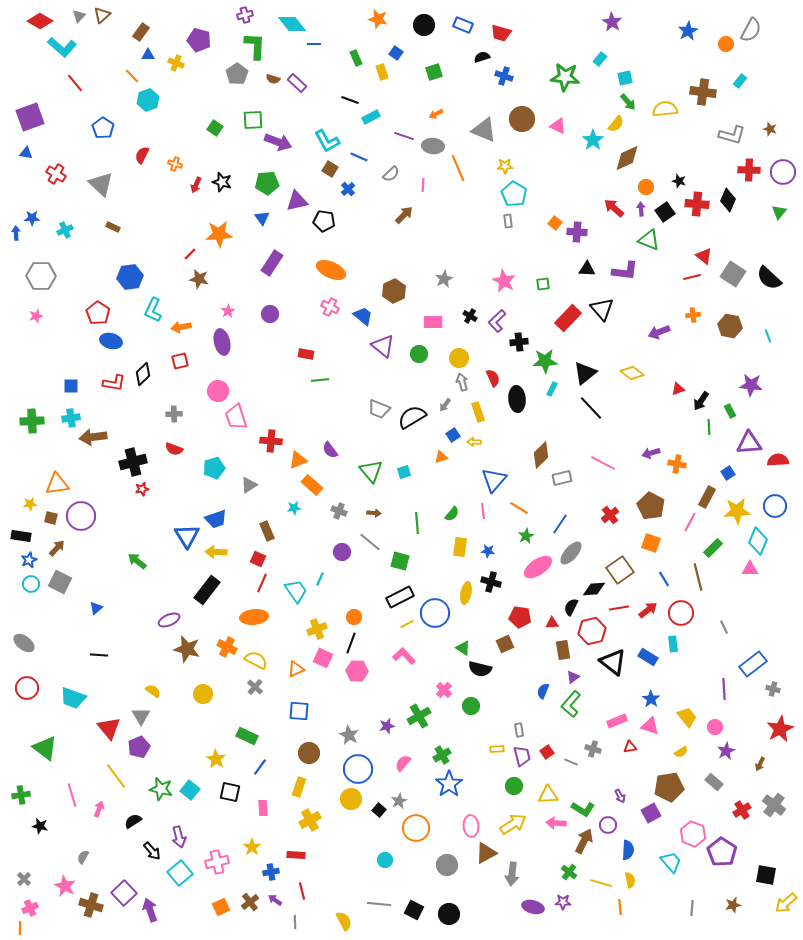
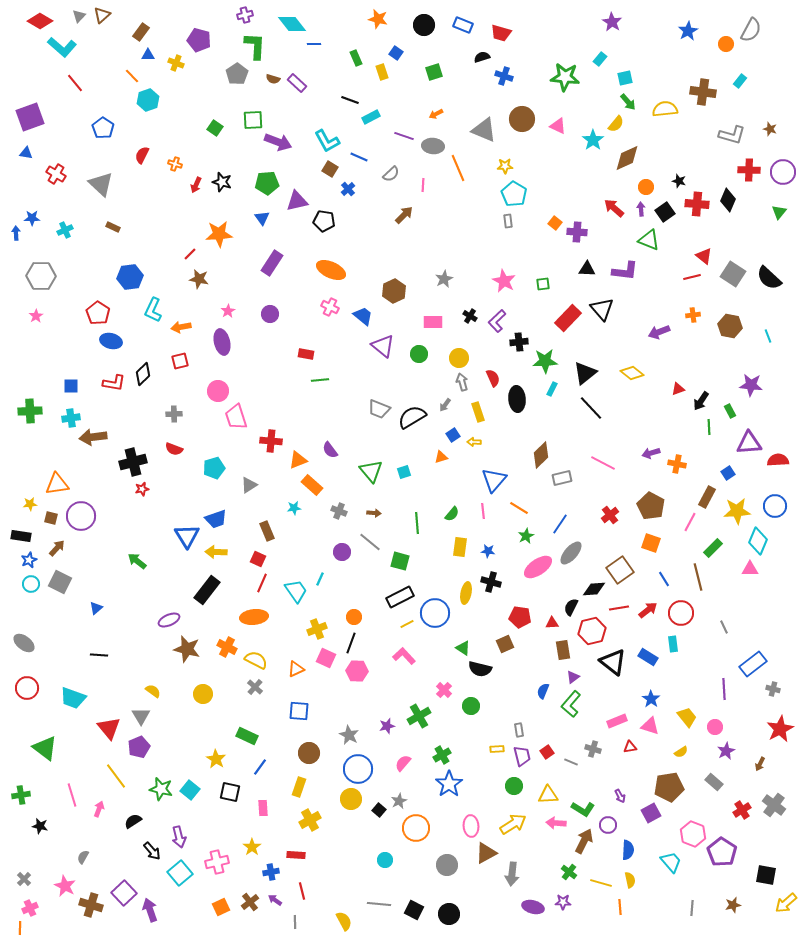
pink star at (36, 316): rotated 16 degrees counterclockwise
green cross at (32, 421): moved 2 px left, 10 px up
pink square at (323, 658): moved 3 px right
